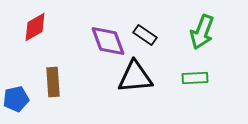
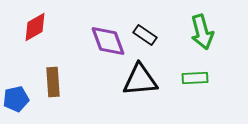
green arrow: rotated 36 degrees counterclockwise
black triangle: moved 5 px right, 3 px down
